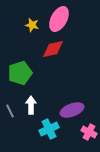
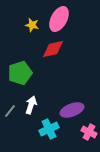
white arrow: rotated 18 degrees clockwise
gray line: rotated 64 degrees clockwise
